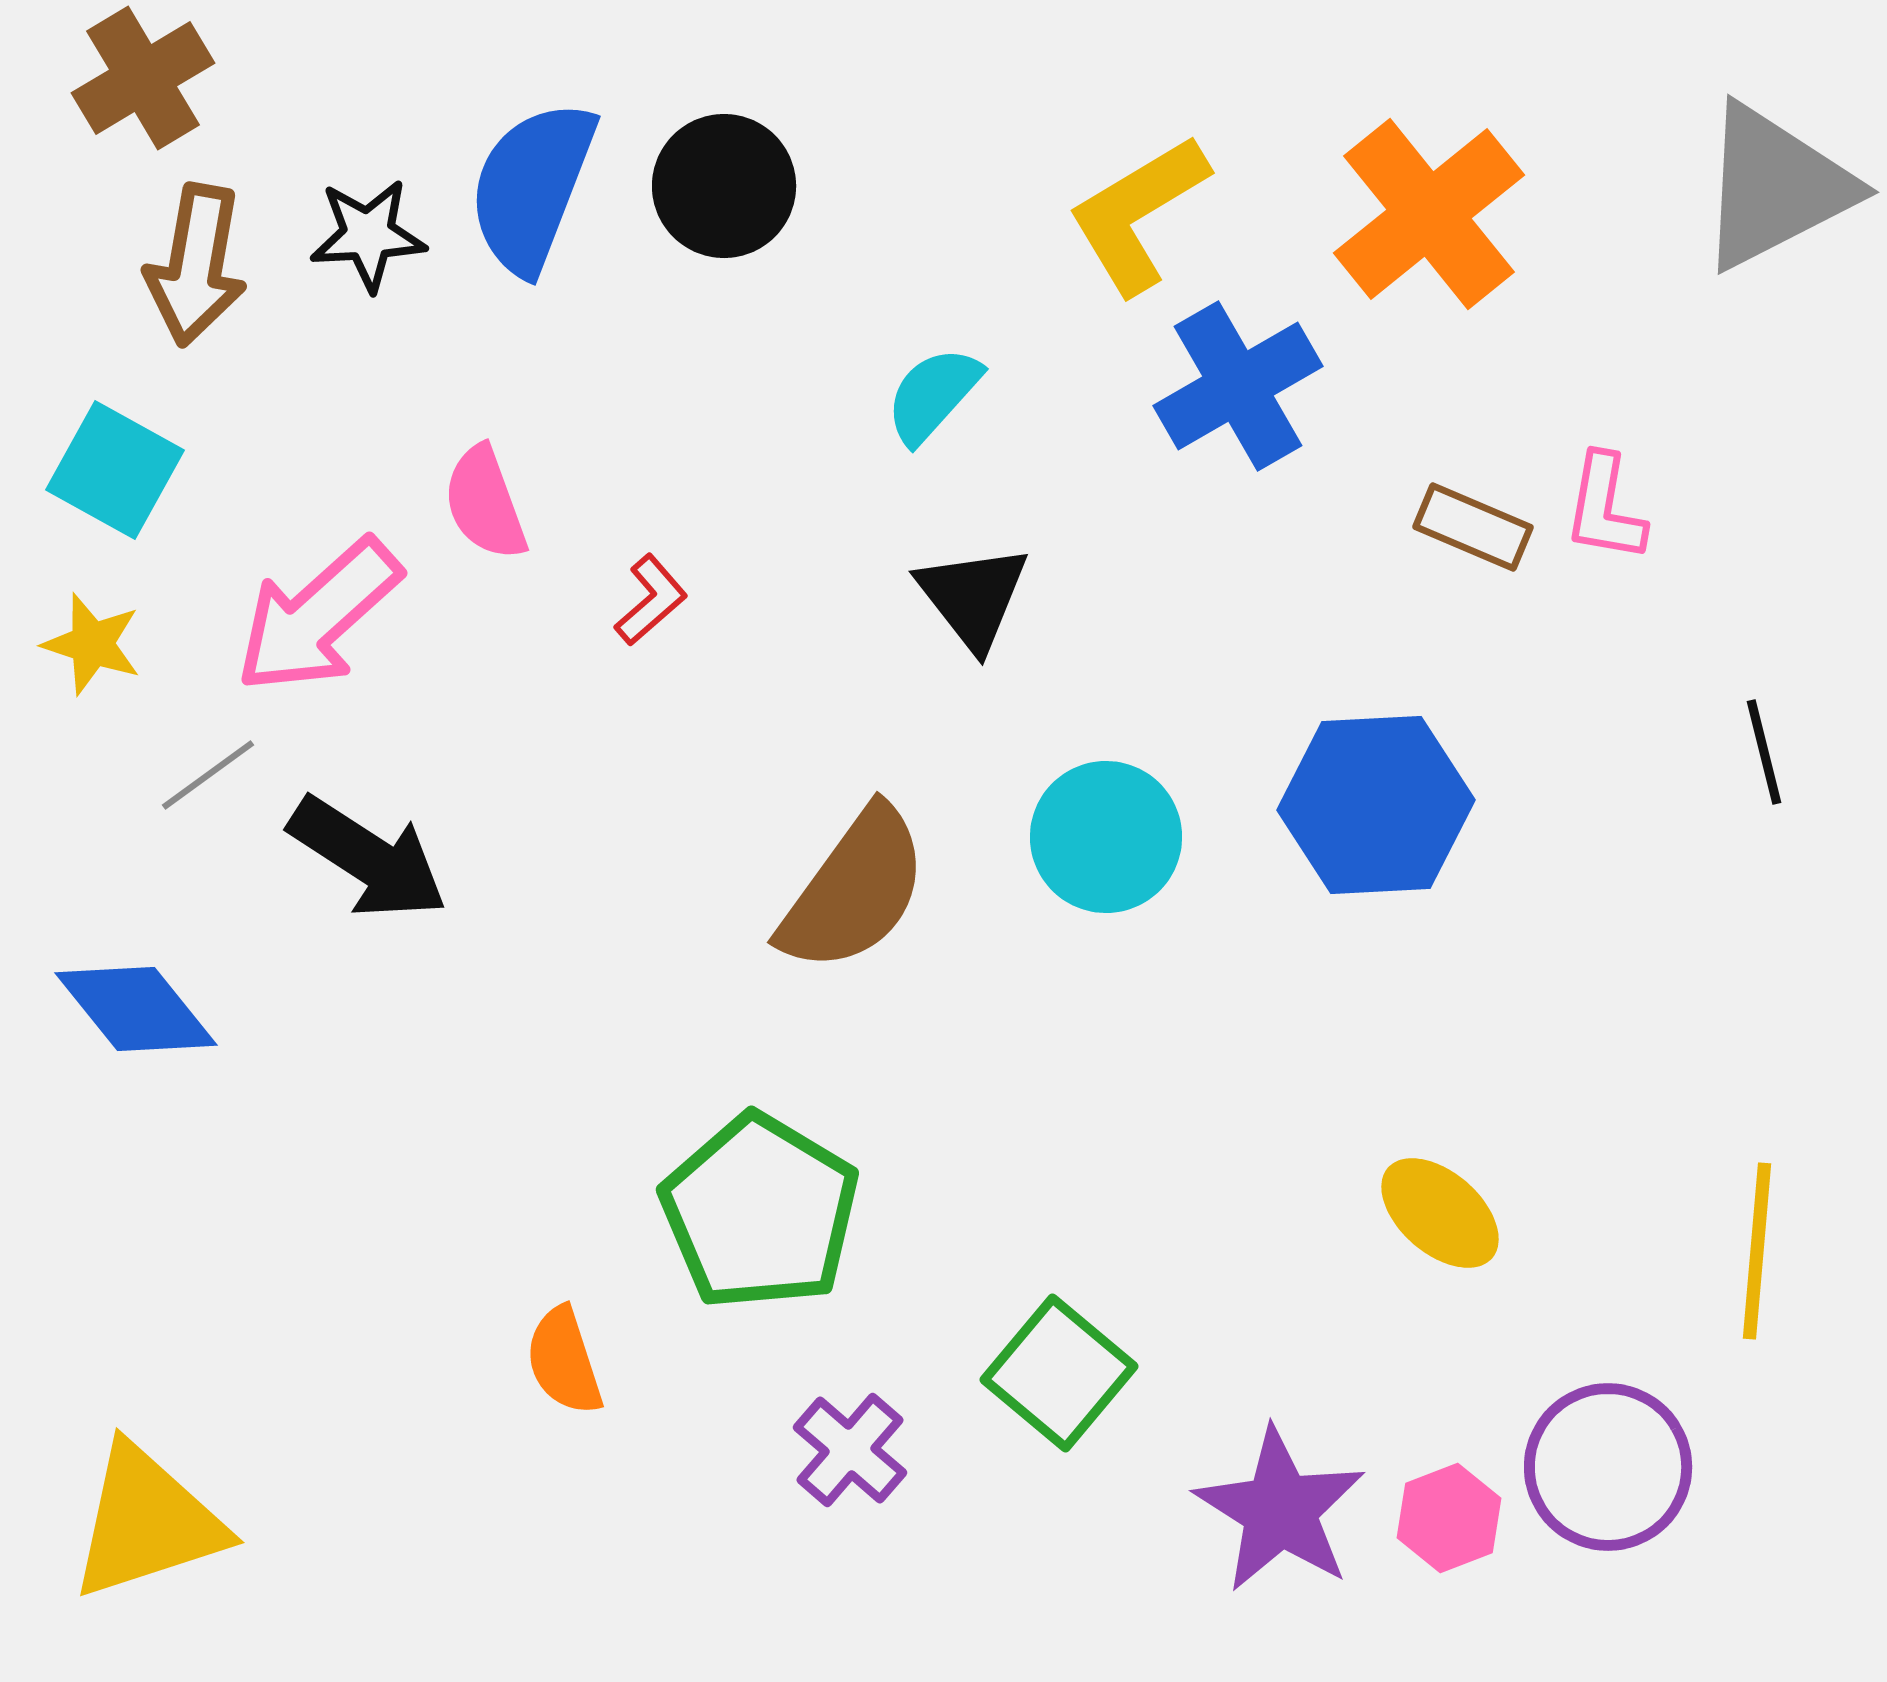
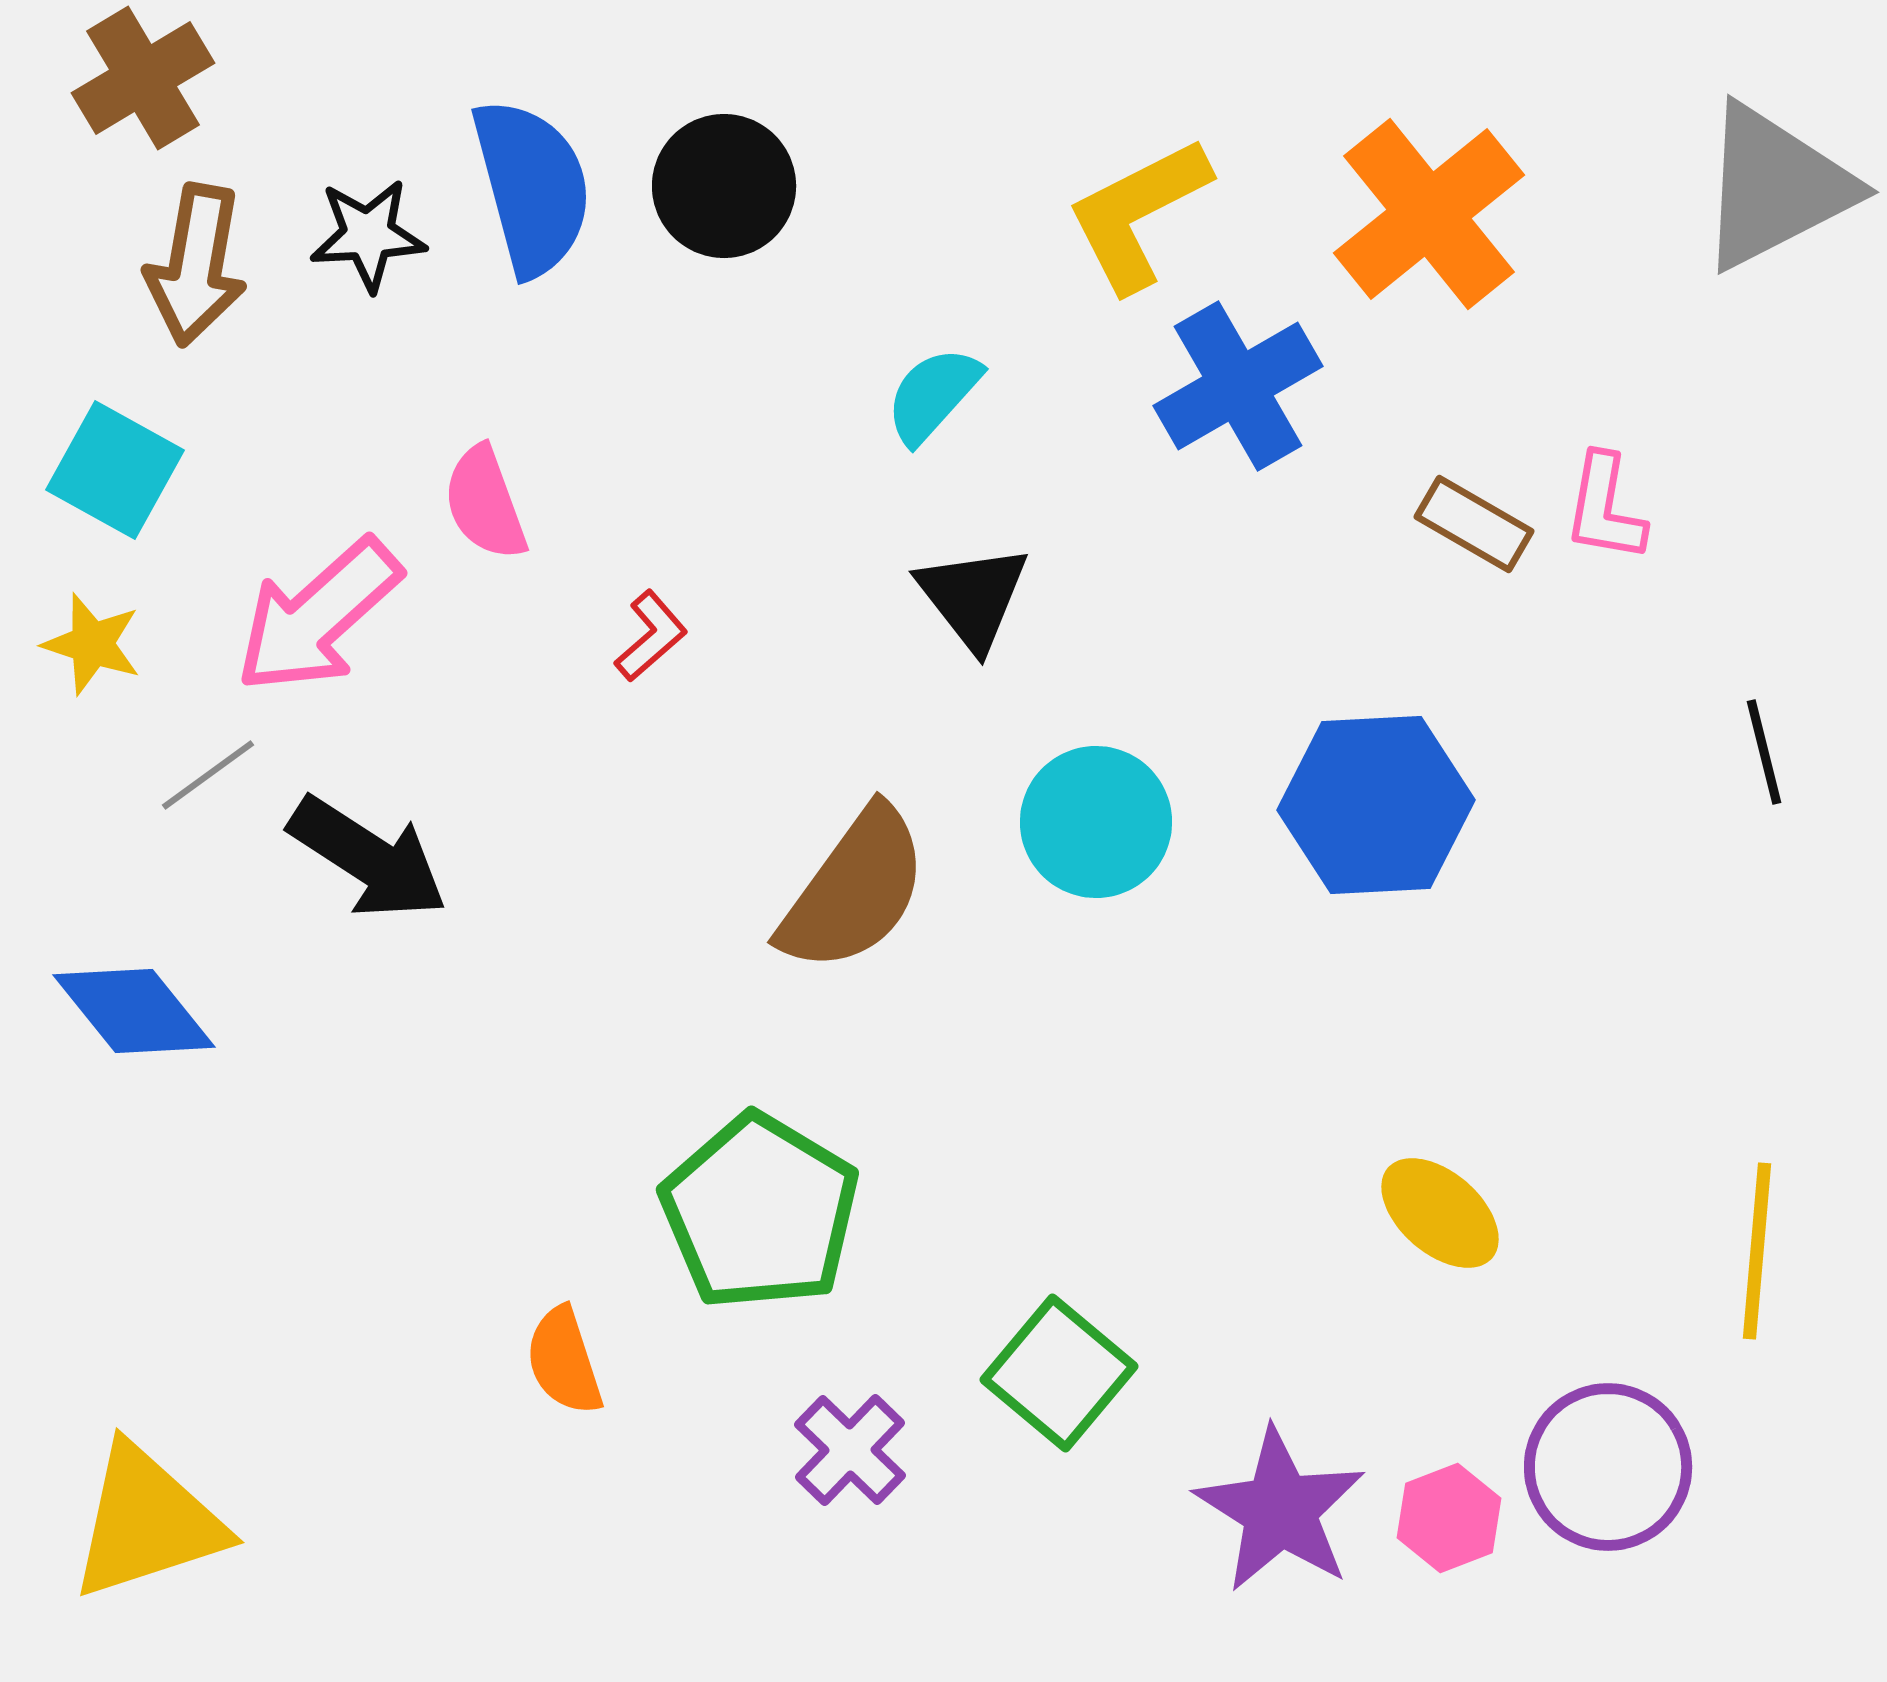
blue semicircle: rotated 144 degrees clockwise
yellow L-shape: rotated 4 degrees clockwise
brown rectangle: moved 1 px right, 3 px up; rotated 7 degrees clockwise
red L-shape: moved 36 px down
cyan circle: moved 10 px left, 15 px up
blue diamond: moved 2 px left, 2 px down
purple cross: rotated 3 degrees clockwise
